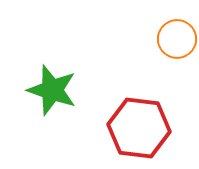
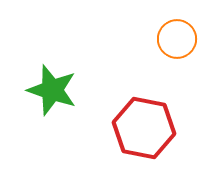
red hexagon: moved 5 px right; rotated 4 degrees clockwise
